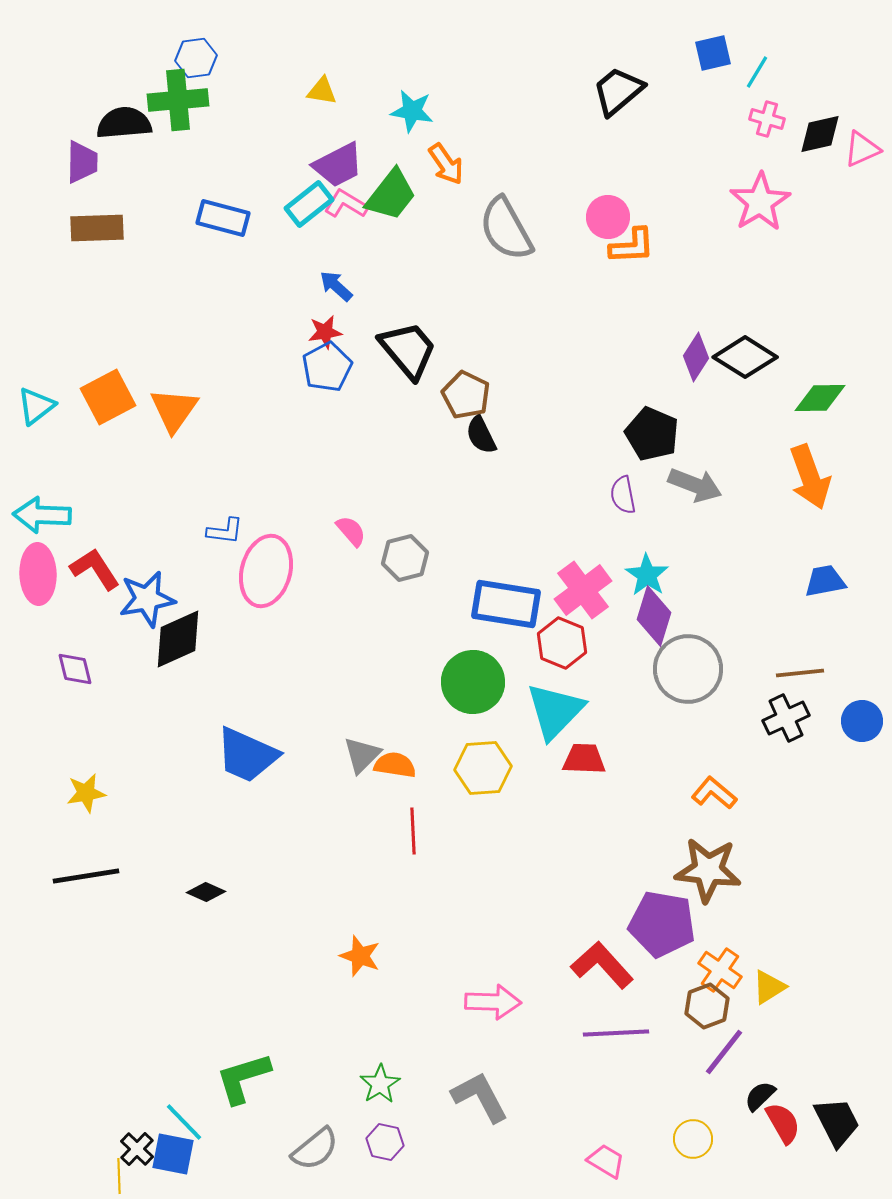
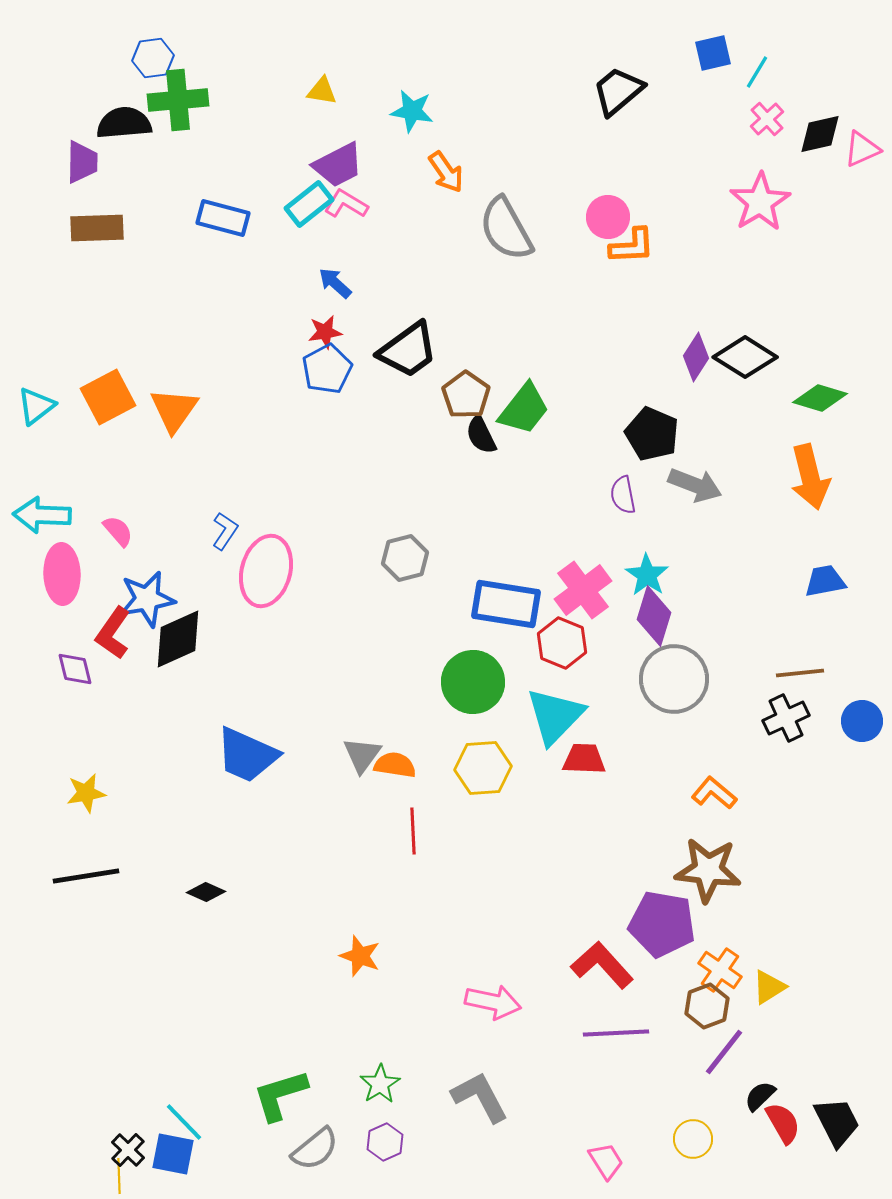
blue hexagon at (196, 58): moved 43 px left
pink cross at (767, 119): rotated 32 degrees clockwise
orange arrow at (446, 164): moved 8 px down
green trapezoid at (391, 195): moved 133 px right, 214 px down
blue arrow at (336, 286): moved 1 px left, 3 px up
black trapezoid at (408, 350): rotated 94 degrees clockwise
blue pentagon at (327, 367): moved 2 px down
brown pentagon at (466, 395): rotated 9 degrees clockwise
green diamond at (820, 398): rotated 18 degrees clockwise
orange arrow at (810, 477): rotated 6 degrees clockwise
blue L-shape at (225, 531): rotated 63 degrees counterclockwise
pink semicircle at (351, 531): moved 233 px left
red L-shape at (95, 569): moved 18 px right, 64 px down; rotated 112 degrees counterclockwise
pink ellipse at (38, 574): moved 24 px right
gray circle at (688, 669): moved 14 px left, 10 px down
cyan triangle at (555, 711): moved 5 px down
gray triangle at (362, 755): rotated 9 degrees counterclockwise
pink arrow at (493, 1002): rotated 10 degrees clockwise
green L-shape at (243, 1078): moved 37 px right, 17 px down
purple hexagon at (385, 1142): rotated 24 degrees clockwise
black cross at (137, 1149): moved 9 px left, 1 px down
pink trapezoid at (606, 1161): rotated 27 degrees clockwise
